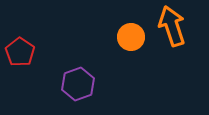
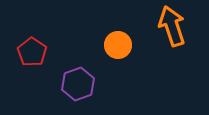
orange circle: moved 13 px left, 8 px down
red pentagon: moved 12 px right
